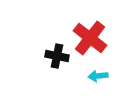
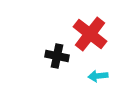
red cross: moved 4 px up
